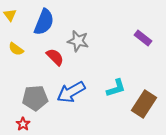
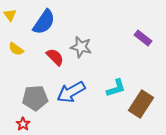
blue semicircle: rotated 12 degrees clockwise
gray star: moved 3 px right, 6 px down
brown rectangle: moved 3 px left
